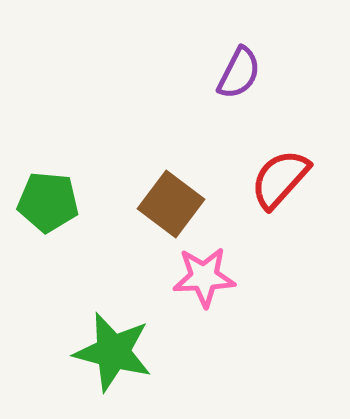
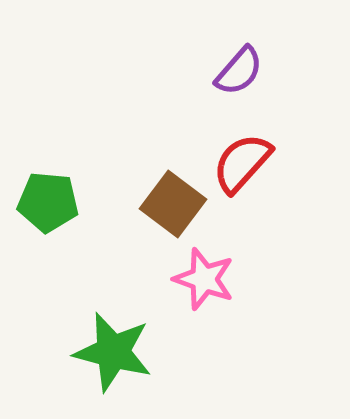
purple semicircle: moved 2 px up; rotated 14 degrees clockwise
red semicircle: moved 38 px left, 16 px up
brown square: moved 2 px right
pink star: moved 2 px down; rotated 22 degrees clockwise
